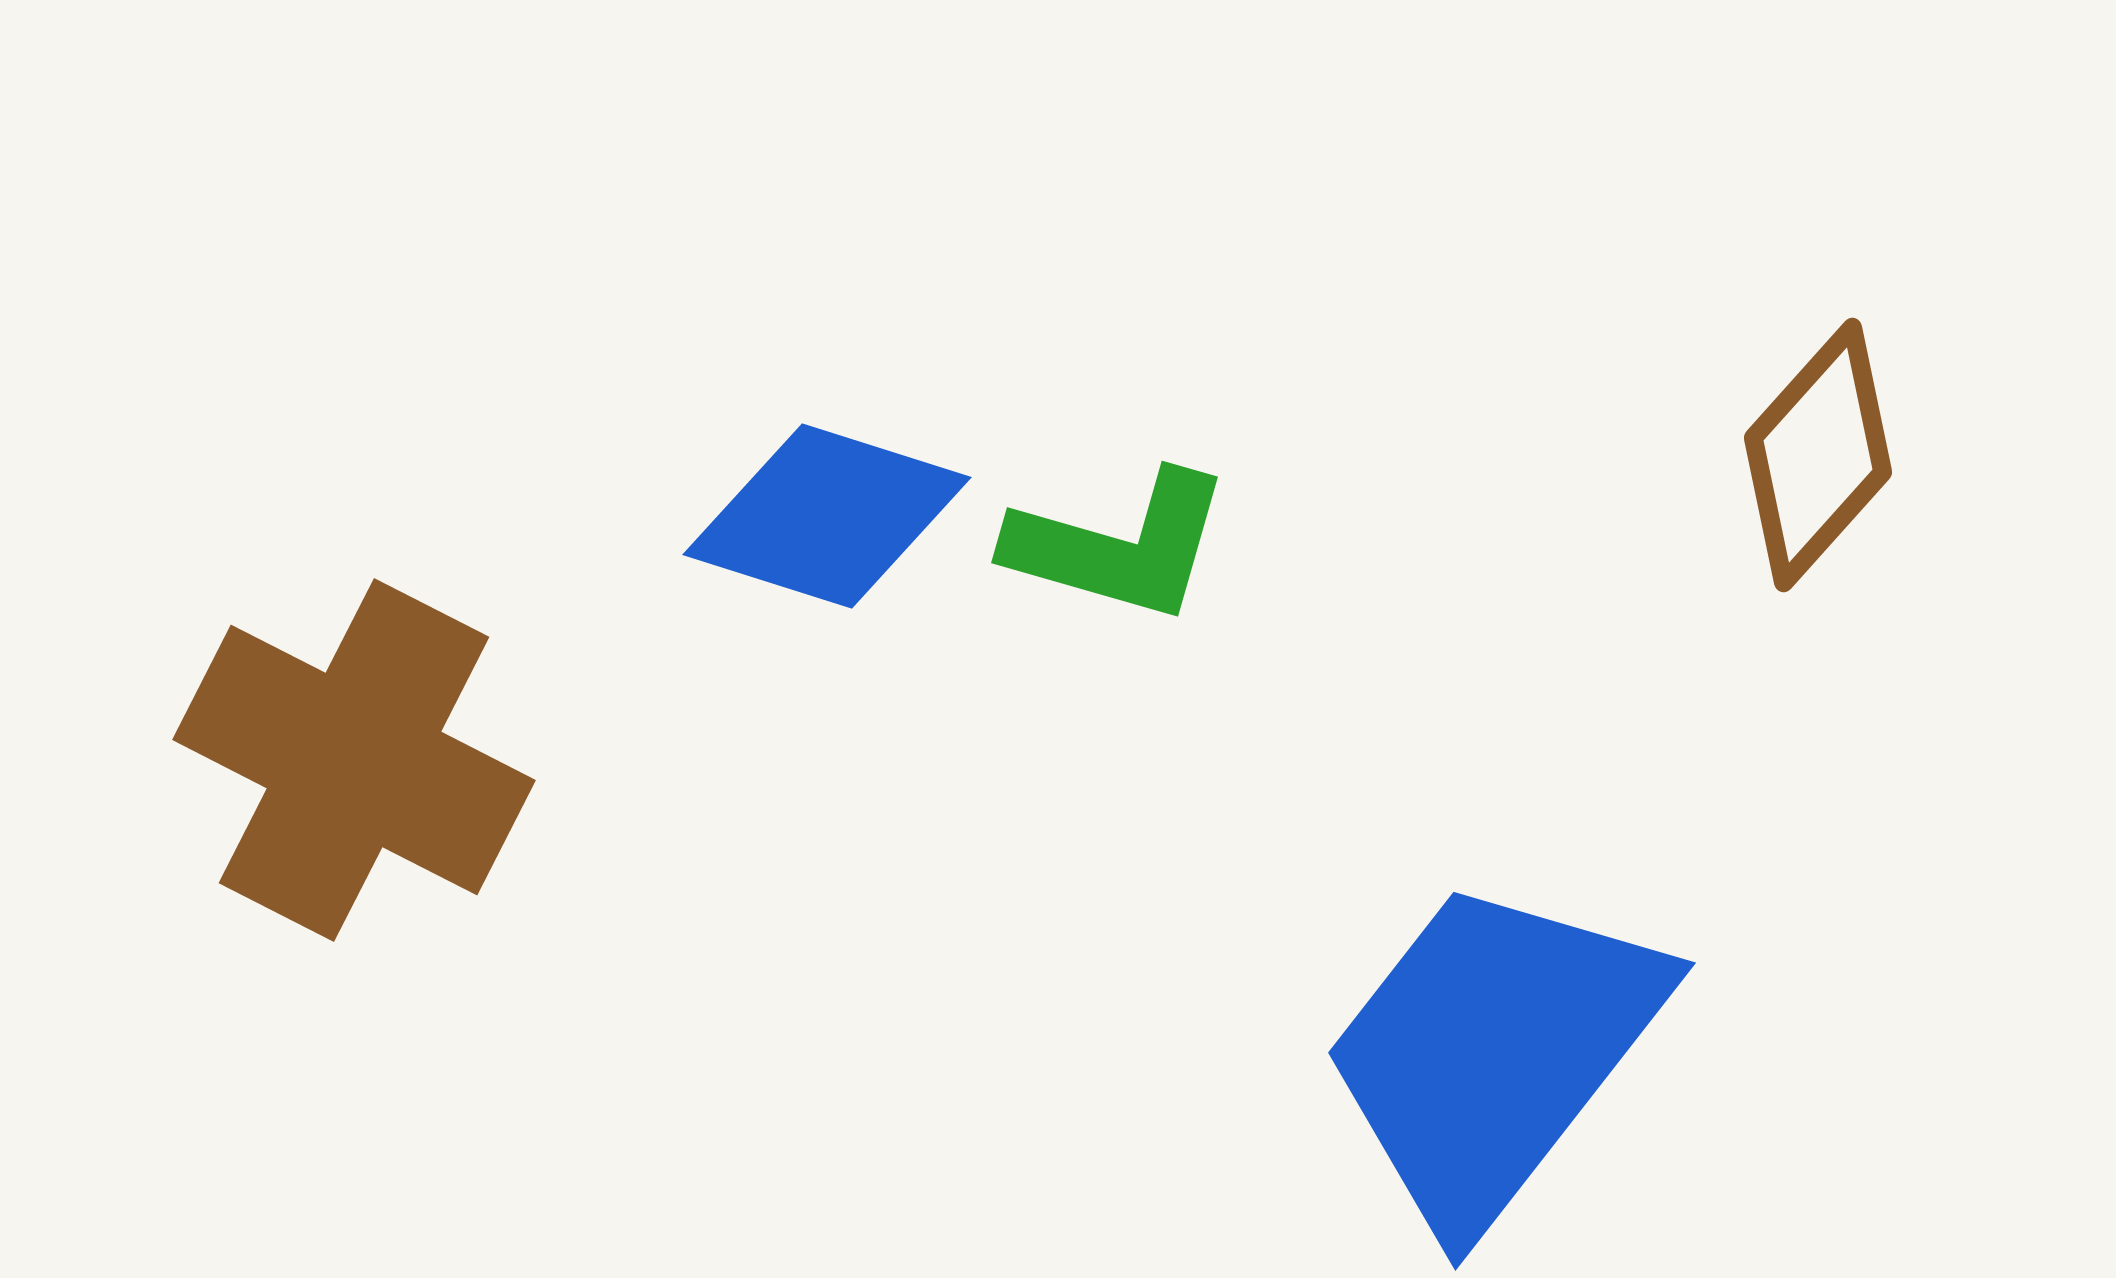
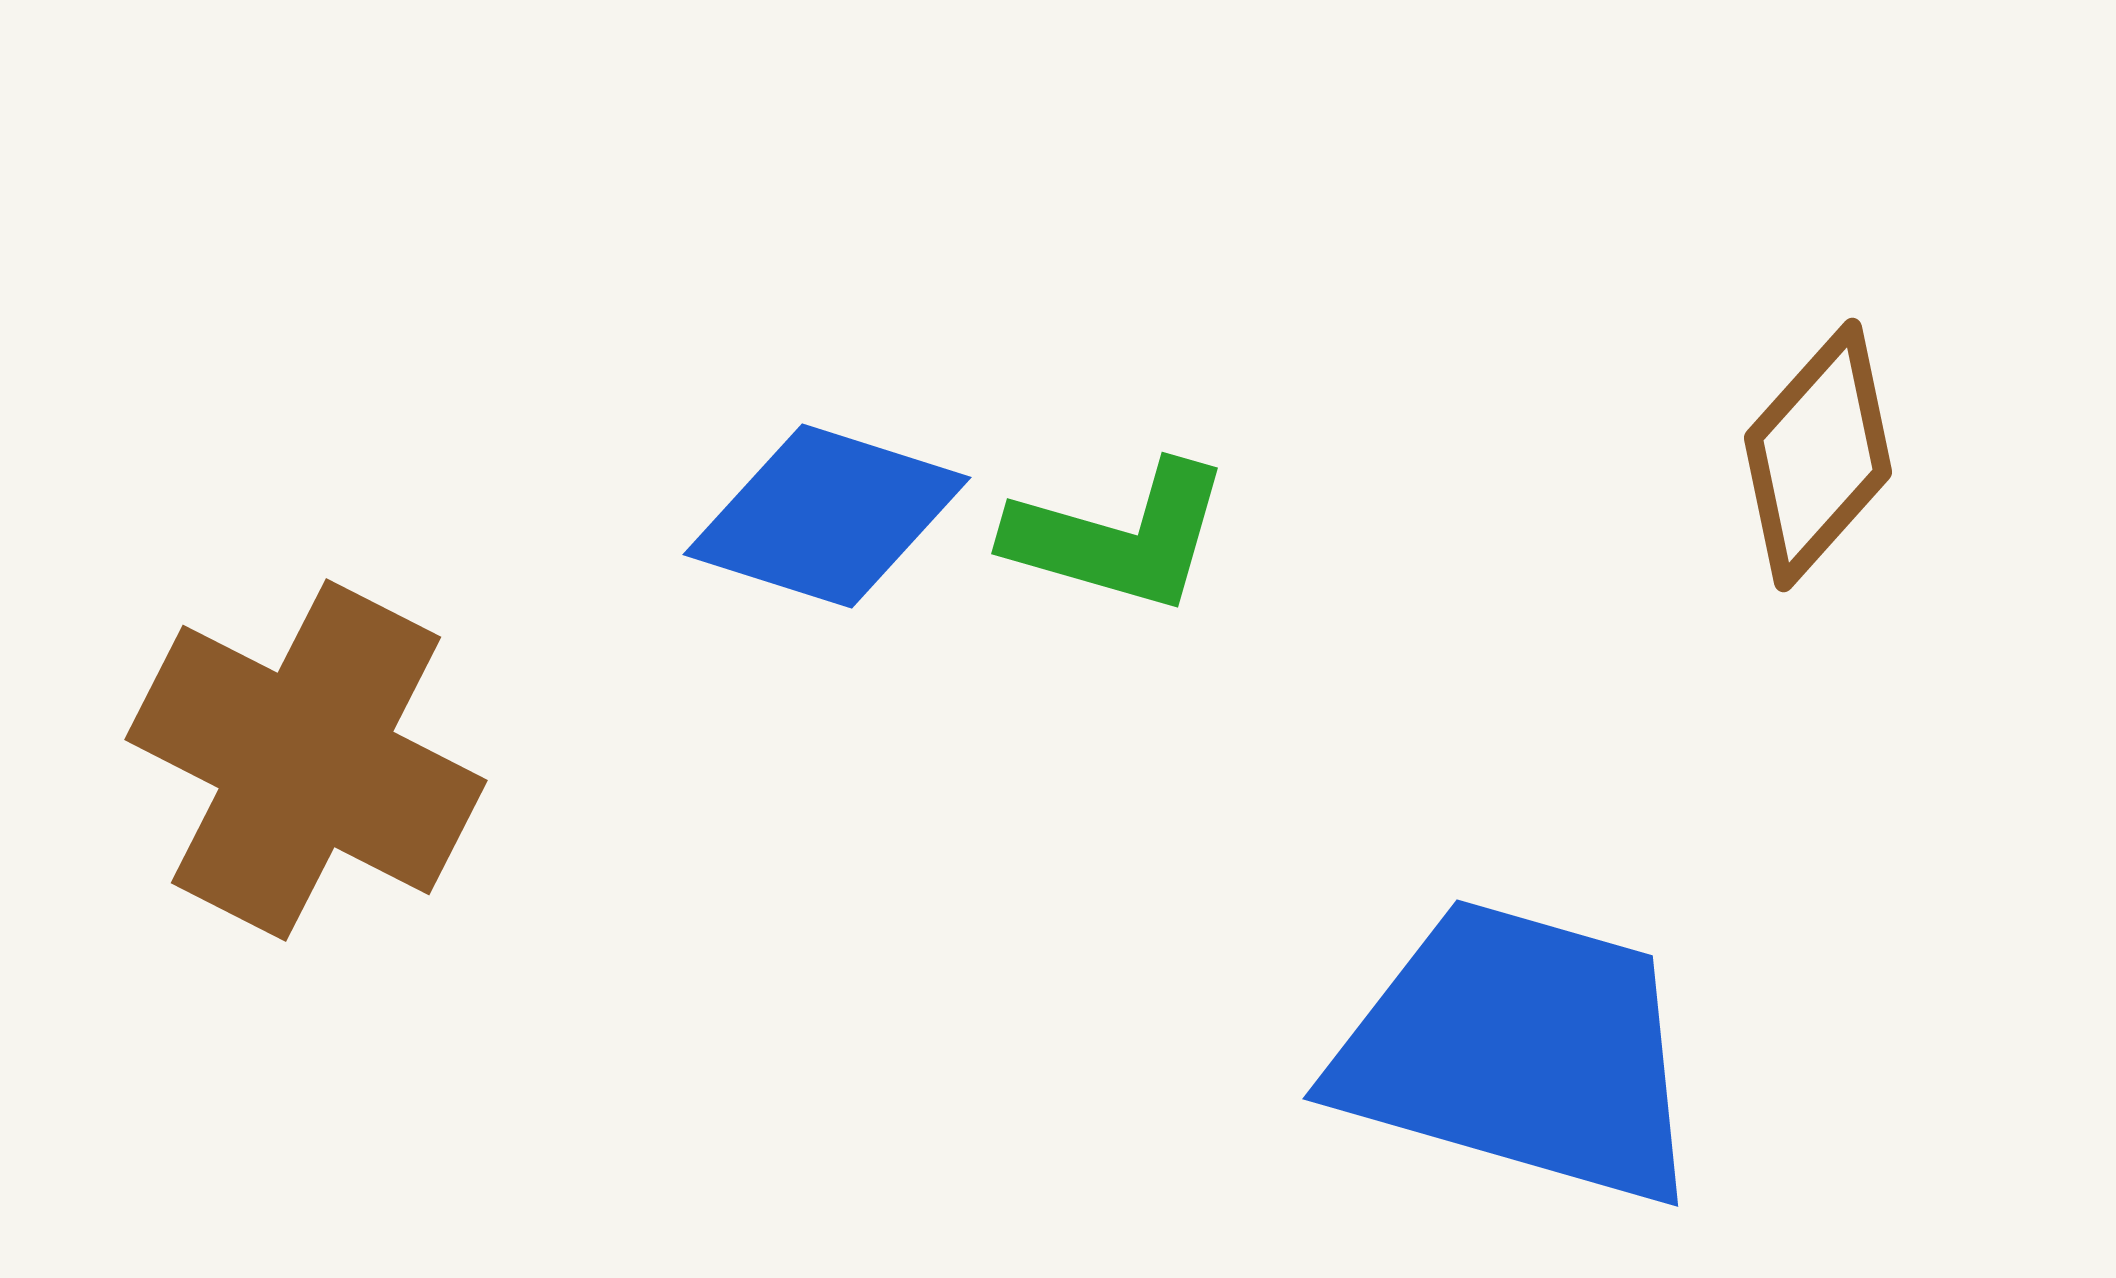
green L-shape: moved 9 px up
brown cross: moved 48 px left
blue trapezoid: moved 26 px right; rotated 68 degrees clockwise
